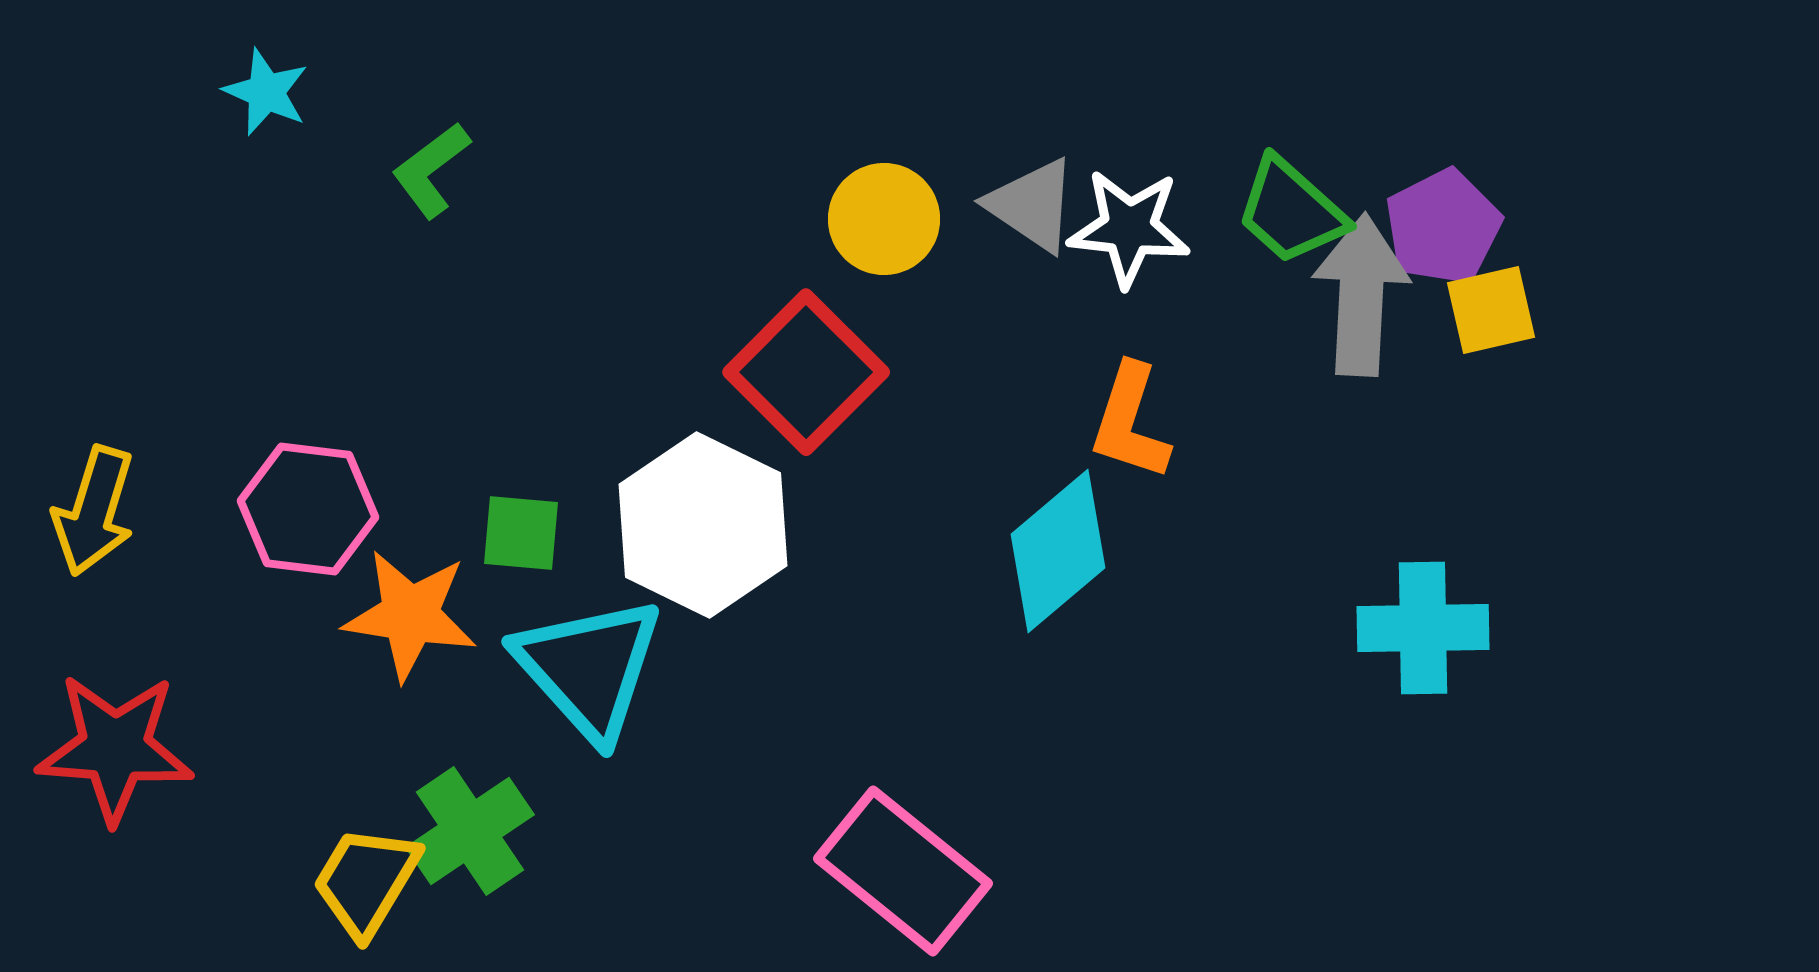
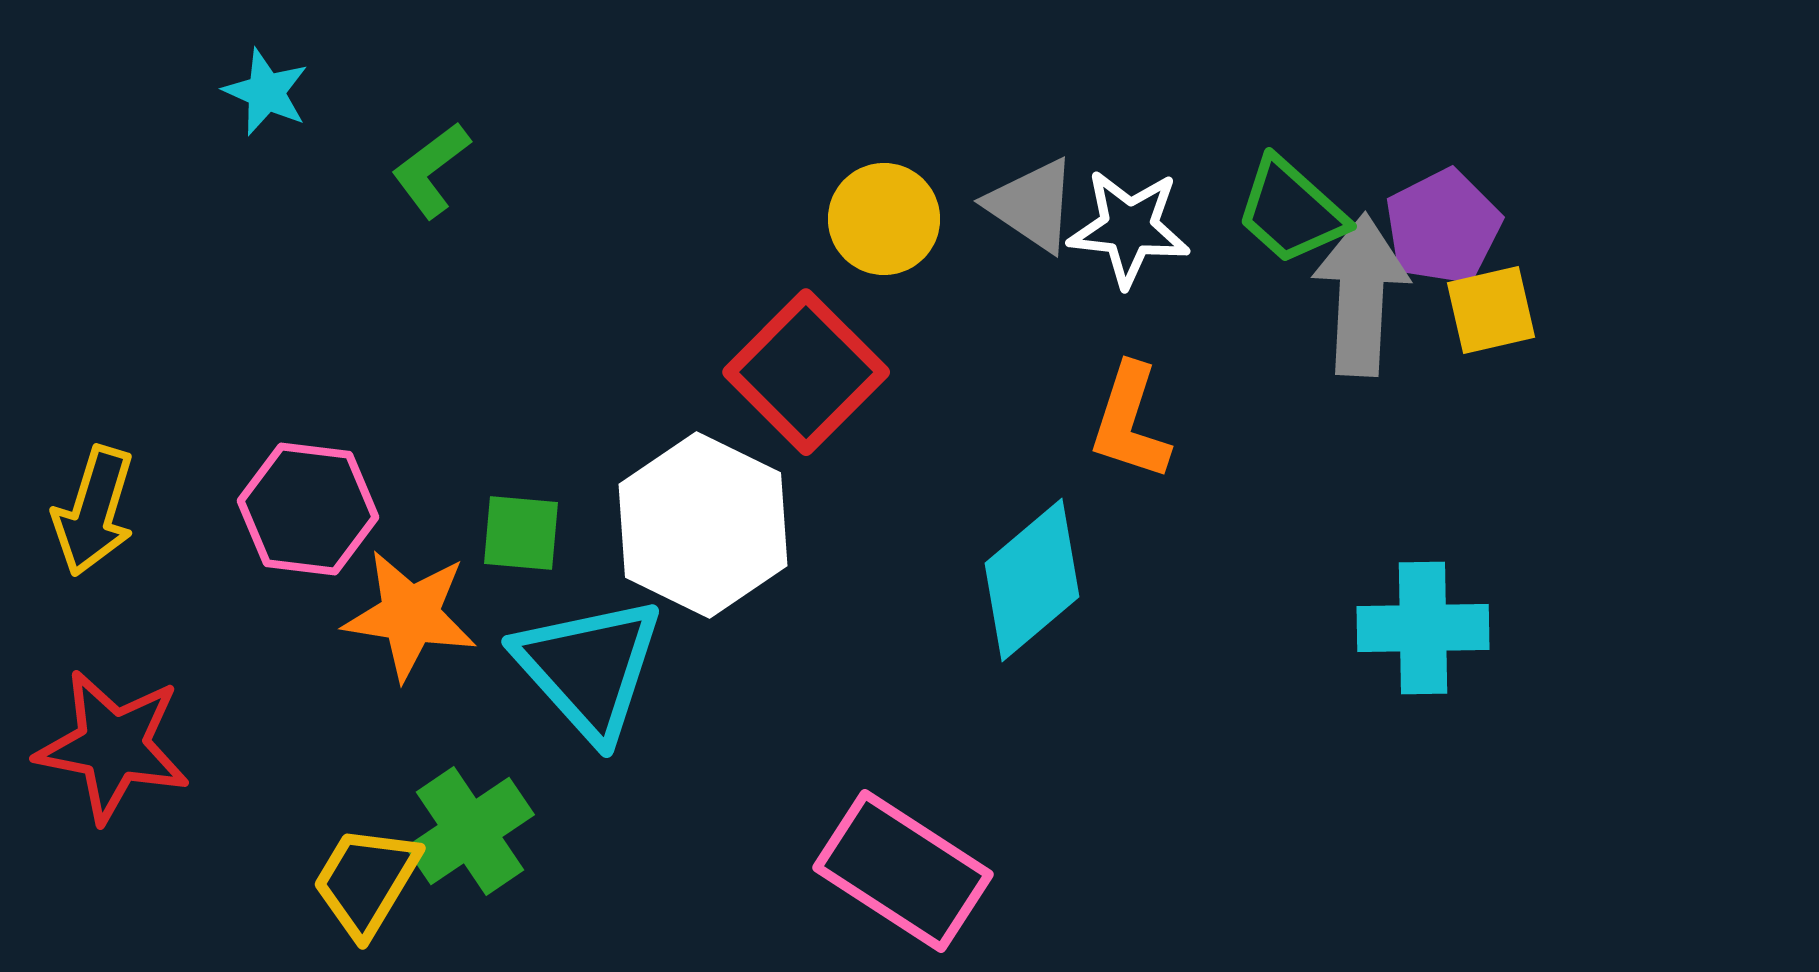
cyan diamond: moved 26 px left, 29 px down
red star: moved 2 px left, 2 px up; rotated 7 degrees clockwise
pink rectangle: rotated 6 degrees counterclockwise
